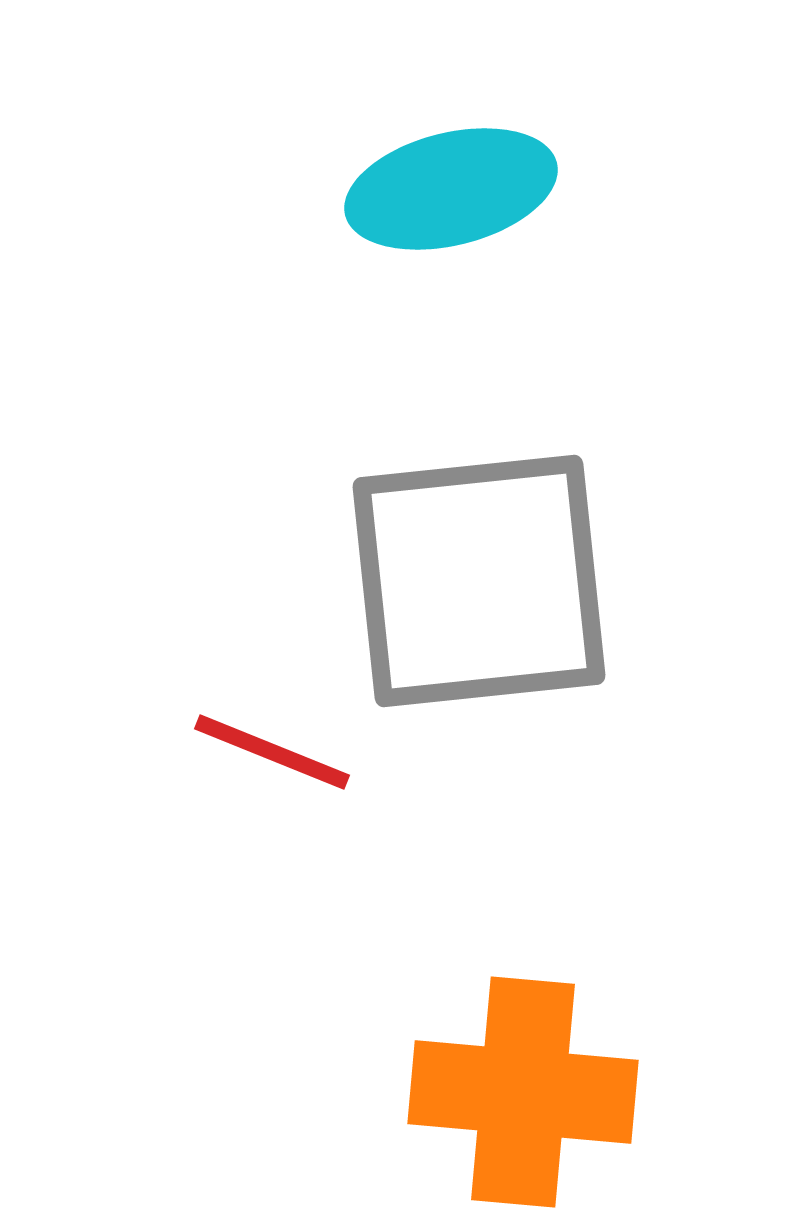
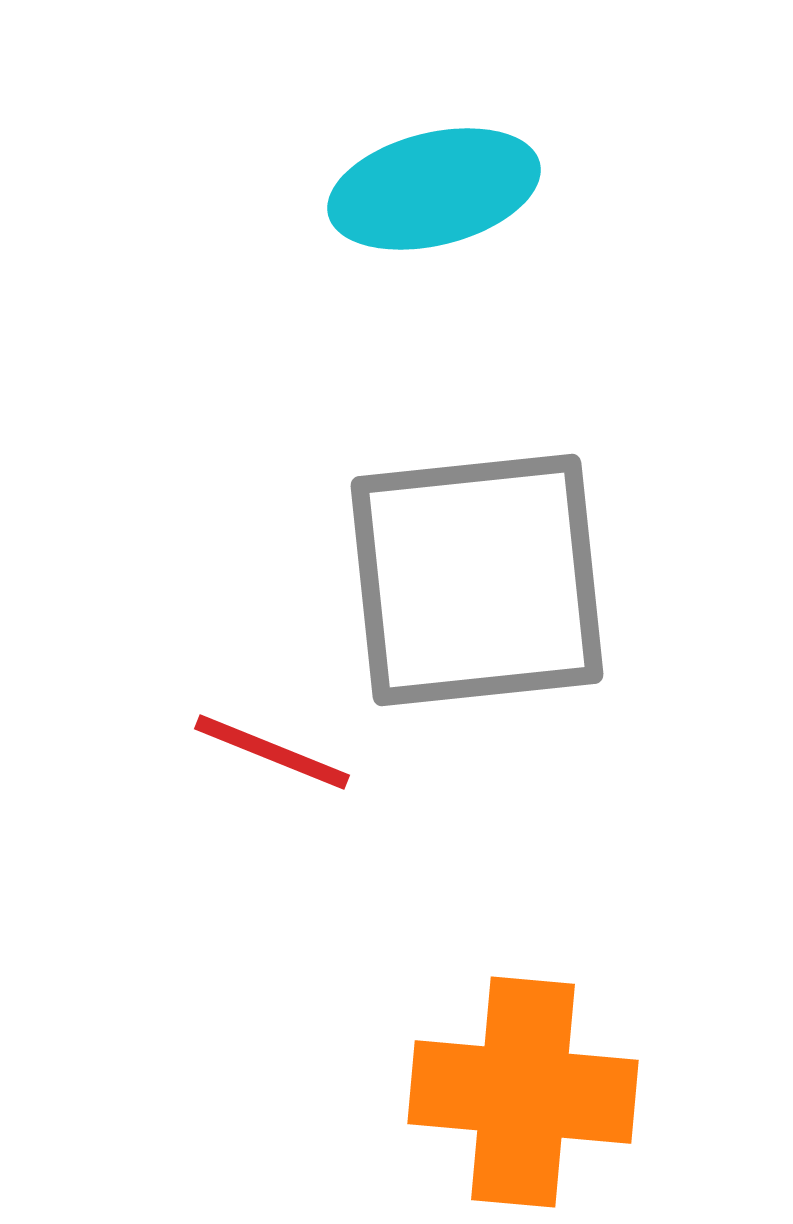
cyan ellipse: moved 17 px left
gray square: moved 2 px left, 1 px up
